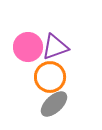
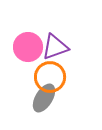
gray ellipse: moved 10 px left, 6 px up; rotated 16 degrees counterclockwise
